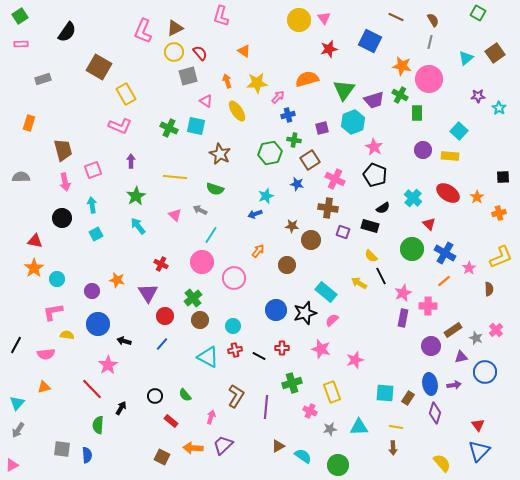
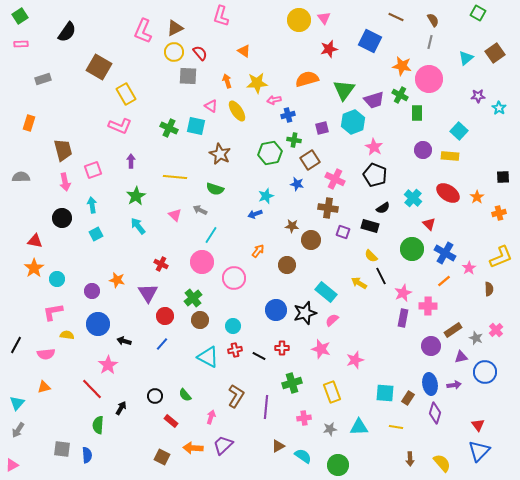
gray square at (188, 76): rotated 18 degrees clockwise
pink arrow at (278, 97): moved 4 px left, 3 px down; rotated 144 degrees counterclockwise
pink triangle at (206, 101): moved 5 px right, 5 px down
pink cross at (310, 411): moved 6 px left, 7 px down; rotated 32 degrees counterclockwise
brown arrow at (393, 448): moved 17 px right, 11 px down
